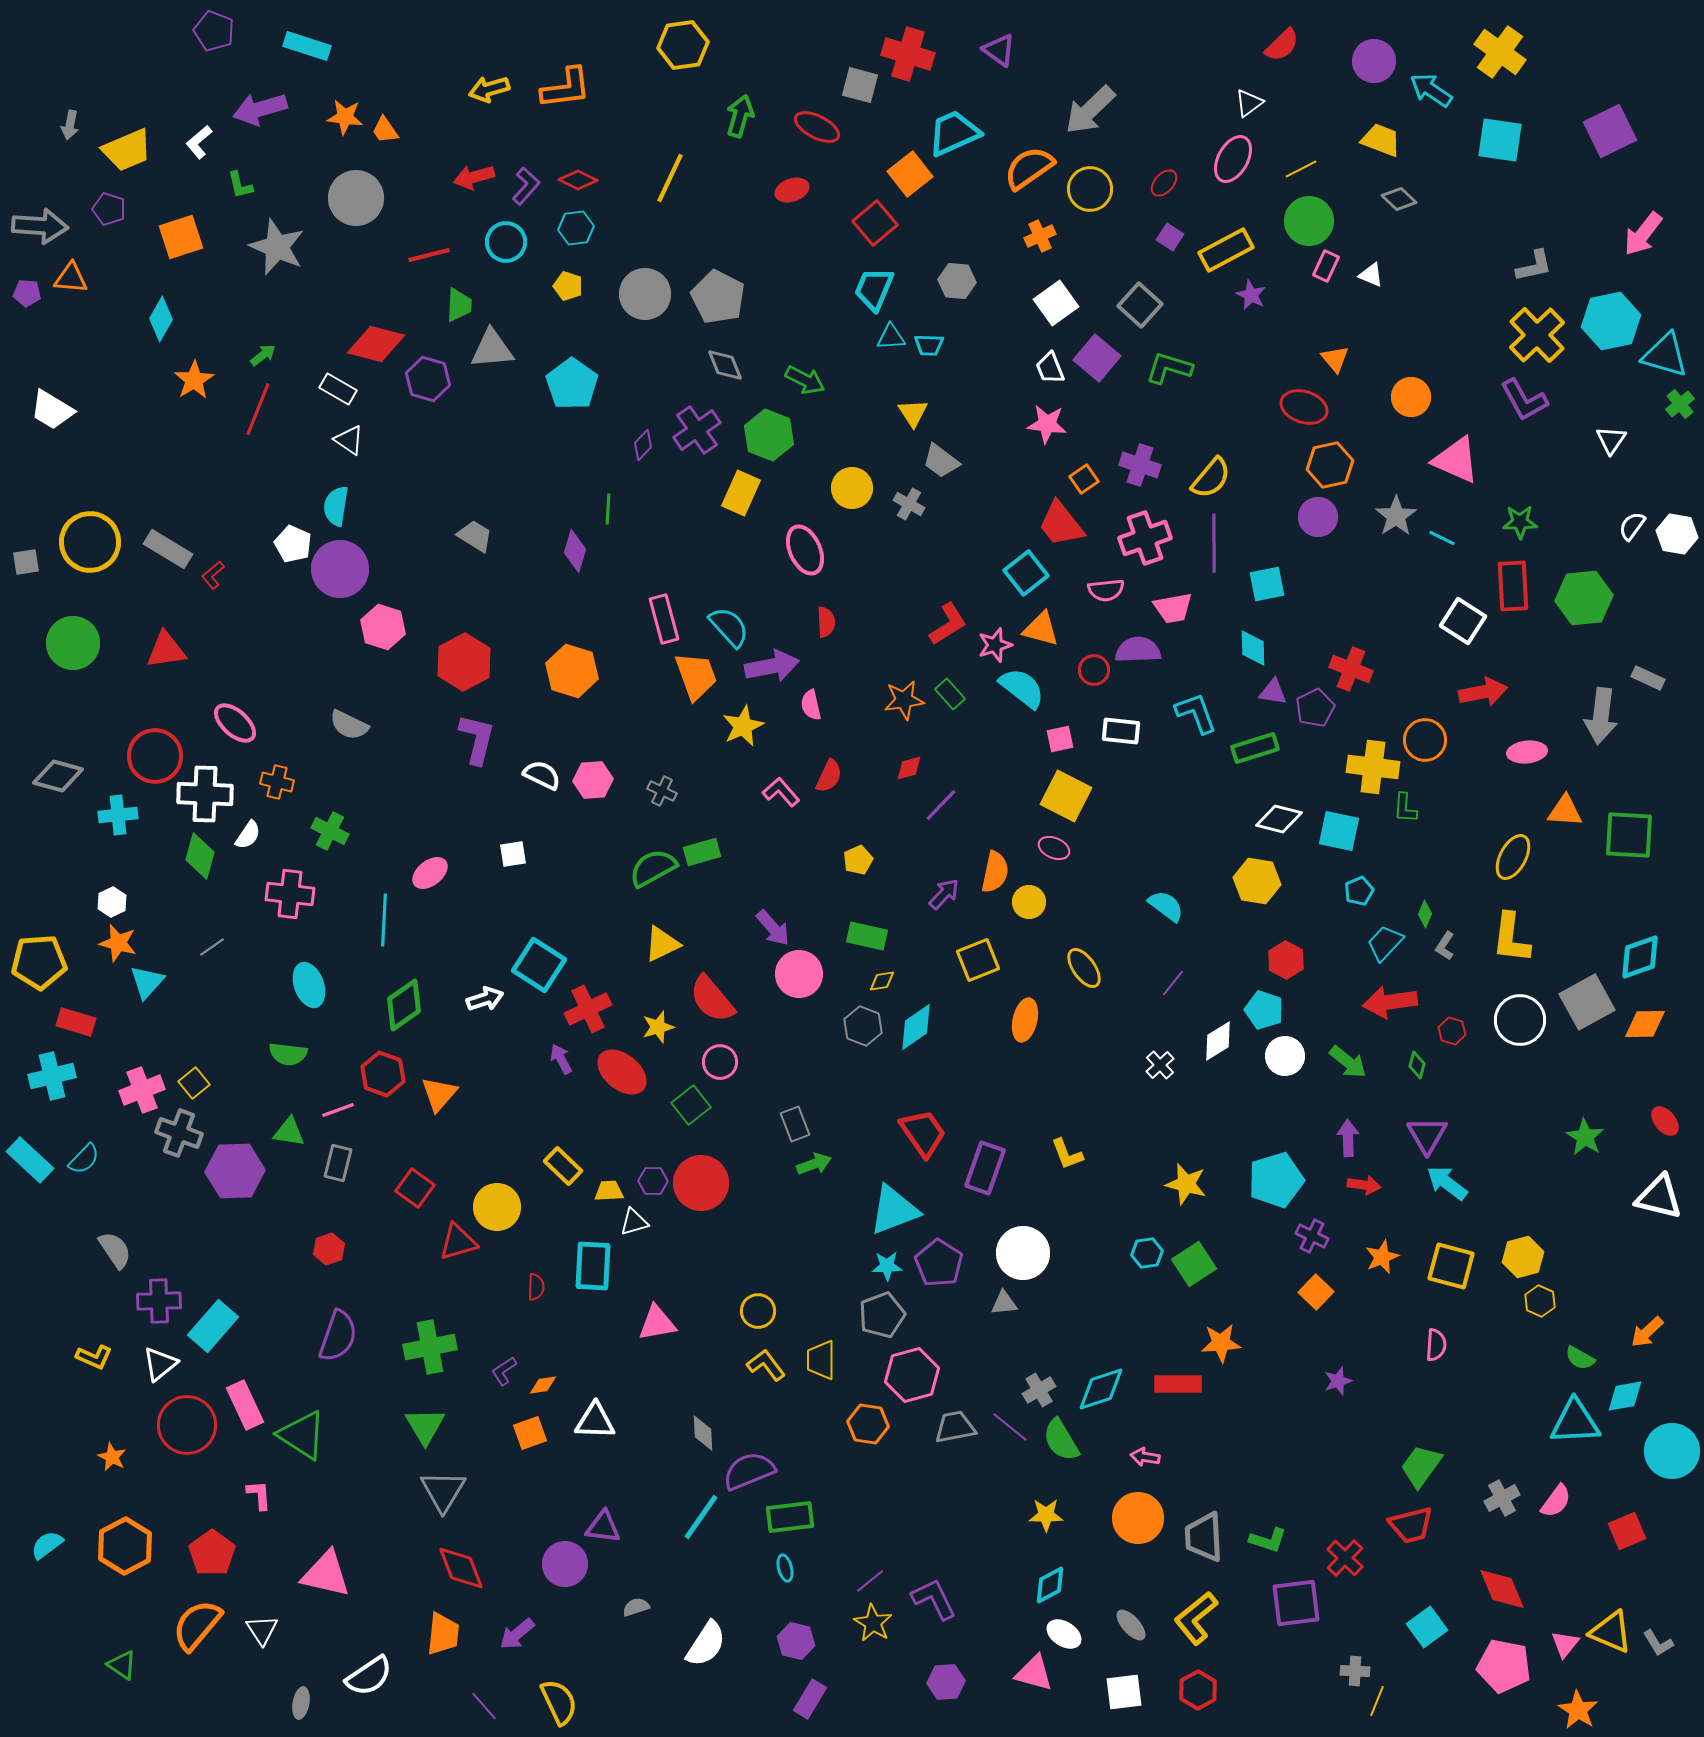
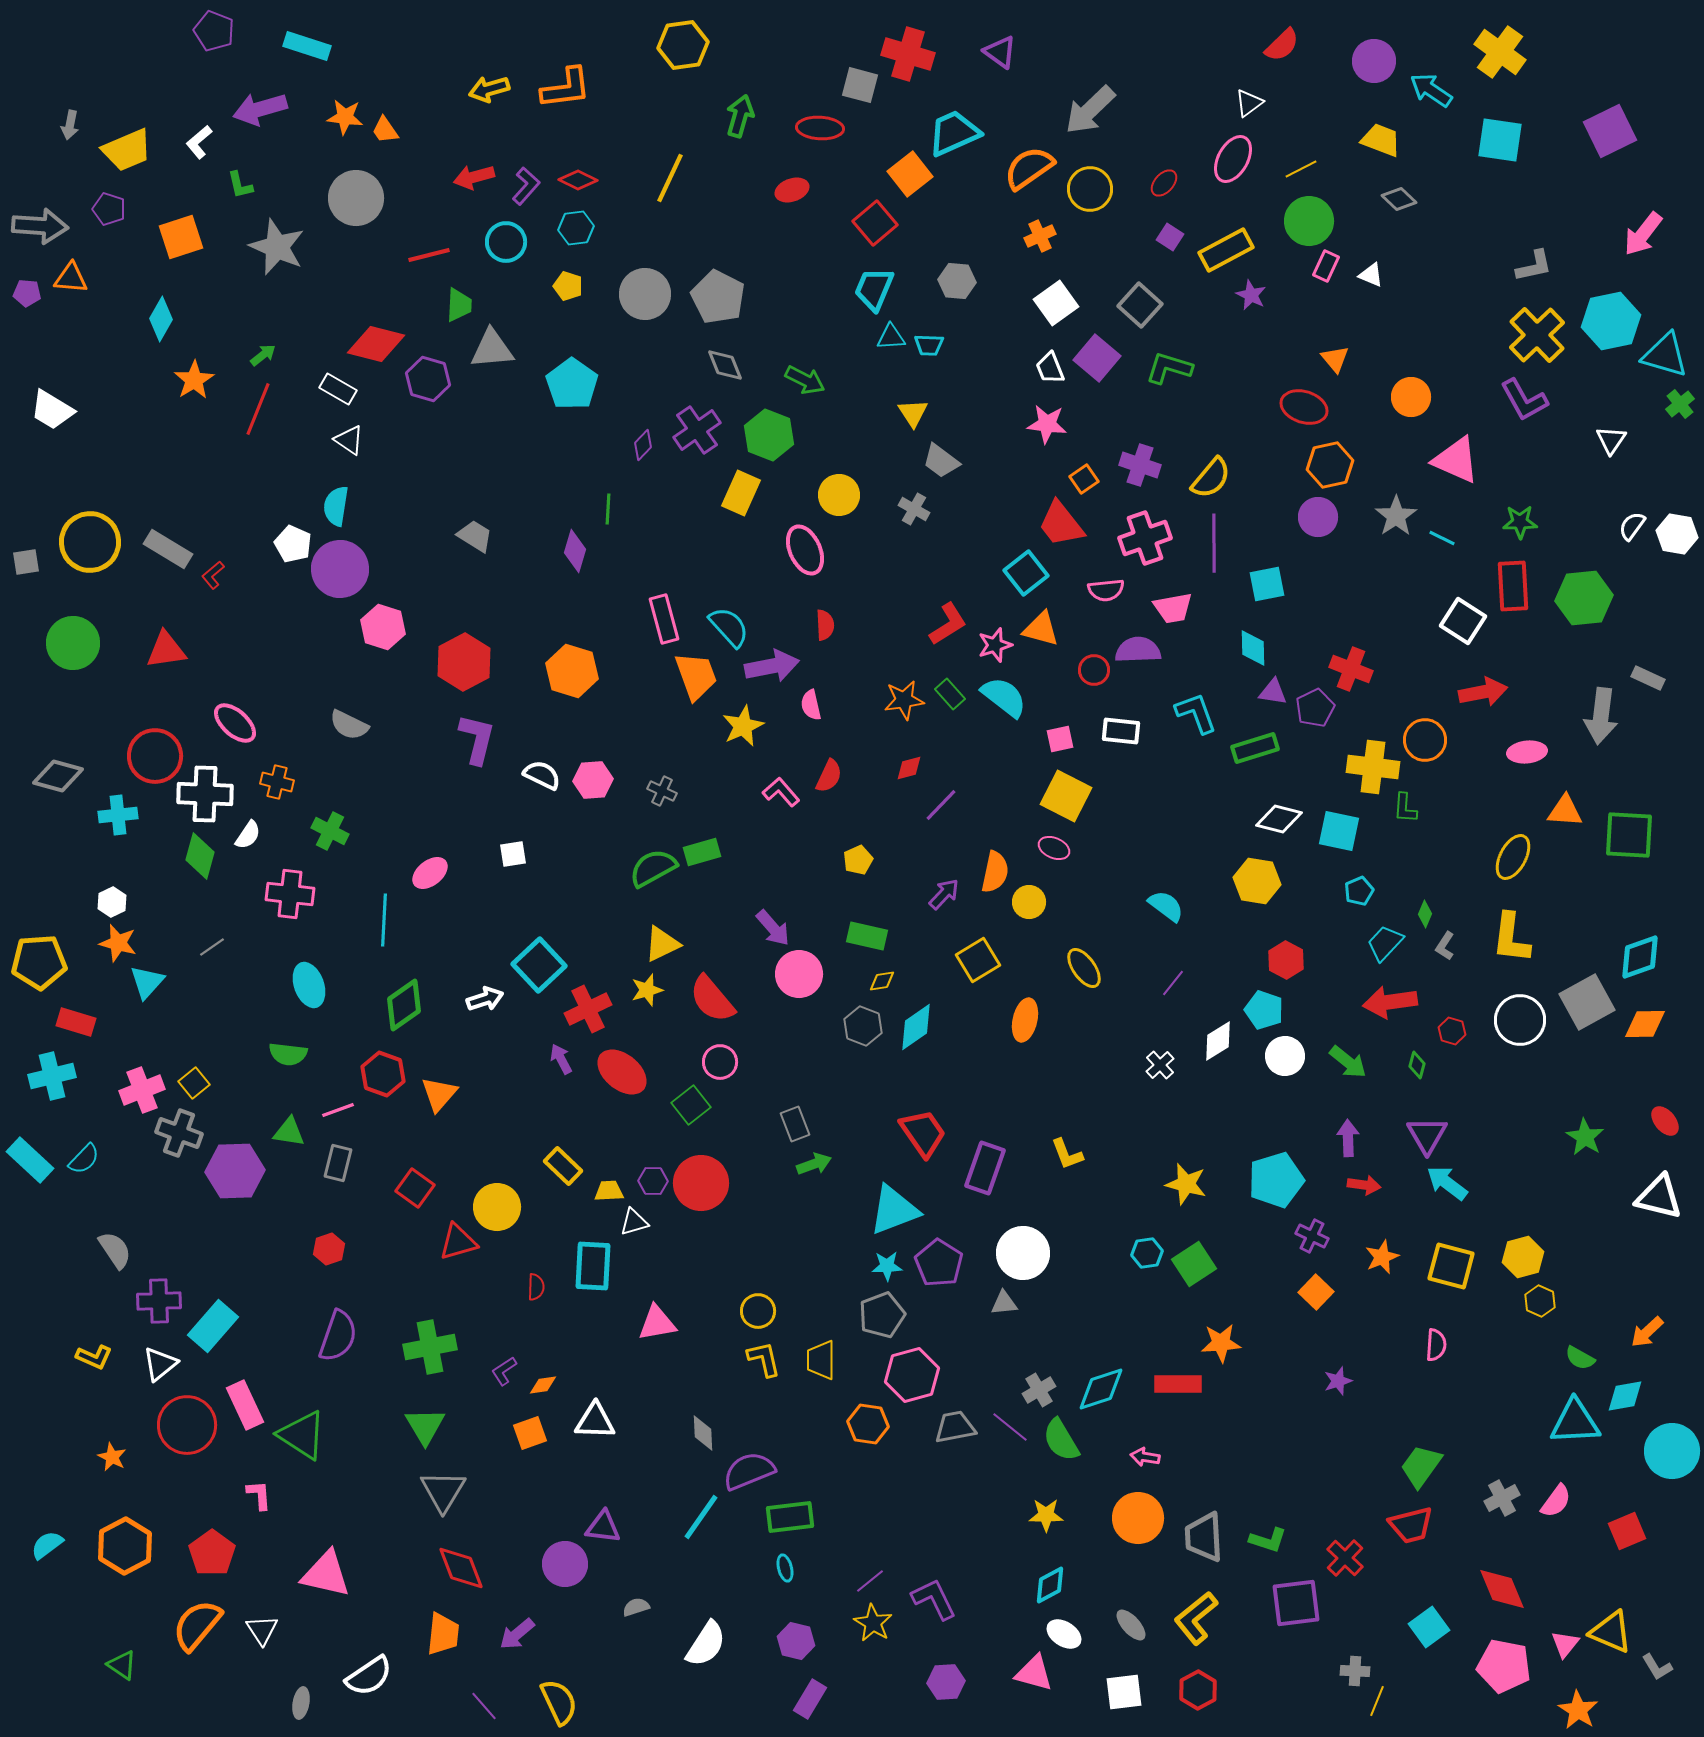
purple triangle at (999, 50): moved 1 px right, 2 px down
red ellipse at (817, 127): moved 3 px right, 1 px down; rotated 24 degrees counterclockwise
yellow circle at (852, 488): moved 13 px left, 7 px down
gray cross at (909, 504): moved 5 px right, 5 px down
red semicircle at (826, 622): moved 1 px left, 3 px down
cyan semicircle at (1022, 688): moved 18 px left, 9 px down
yellow square at (978, 960): rotated 9 degrees counterclockwise
cyan square at (539, 965): rotated 14 degrees clockwise
yellow star at (658, 1027): moved 11 px left, 37 px up
yellow L-shape at (766, 1365): moved 2 px left, 6 px up; rotated 24 degrees clockwise
cyan square at (1427, 1627): moved 2 px right
gray L-shape at (1658, 1643): moved 1 px left, 24 px down
